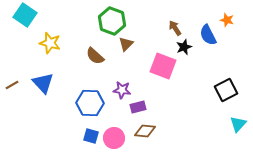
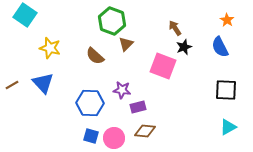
orange star: rotated 16 degrees clockwise
blue semicircle: moved 12 px right, 12 px down
yellow star: moved 5 px down
black square: rotated 30 degrees clockwise
cyan triangle: moved 10 px left, 3 px down; rotated 18 degrees clockwise
